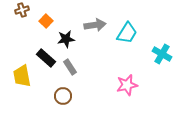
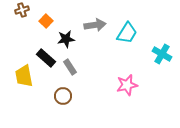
yellow trapezoid: moved 2 px right
